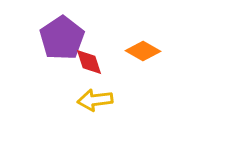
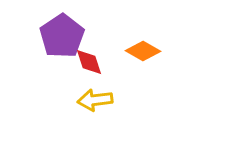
purple pentagon: moved 2 px up
